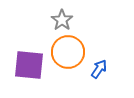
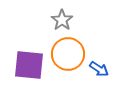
orange circle: moved 2 px down
blue arrow: rotated 90 degrees clockwise
